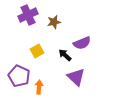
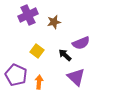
purple semicircle: moved 1 px left
yellow square: rotated 24 degrees counterclockwise
purple pentagon: moved 3 px left, 1 px up
orange arrow: moved 5 px up
